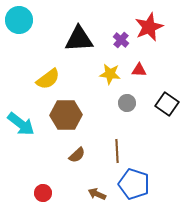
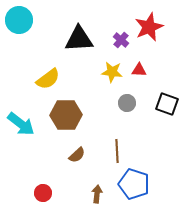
yellow star: moved 2 px right, 2 px up
black square: rotated 15 degrees counterclockwise
brown arrow: rotated 72 degrees clockwise
